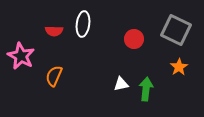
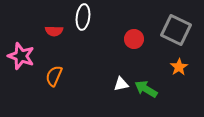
white ellipse: moved 7 px up
pink star: rotated 8 degrees counterclockwise
green arrow: rotated 65 degrees counterclockwise
